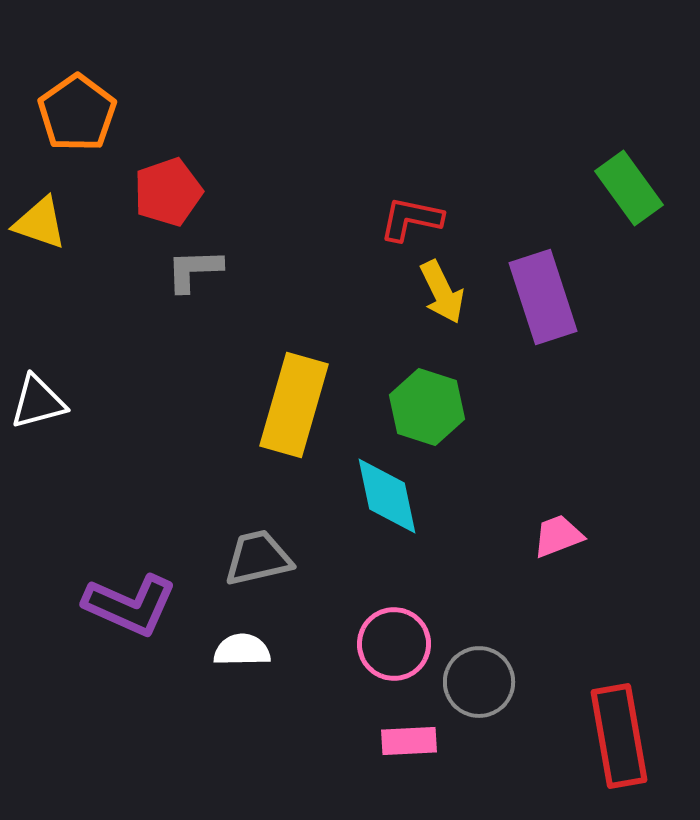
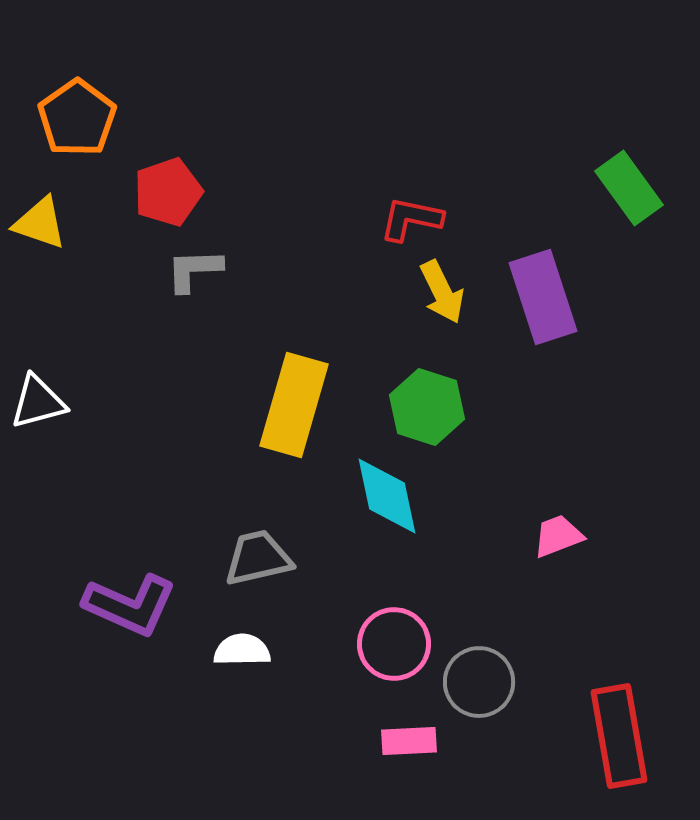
orange pentagon: moved 5 px down
